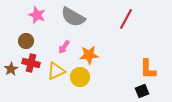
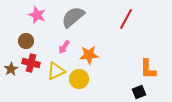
gray semicircle: rotated 110 degrees clockwise
yellow circle: moved 1 px left, 2 px down
black square: moved 3 px left, 1 px down
